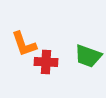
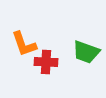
green trapezoid: moved 2 px left, 4 px up
